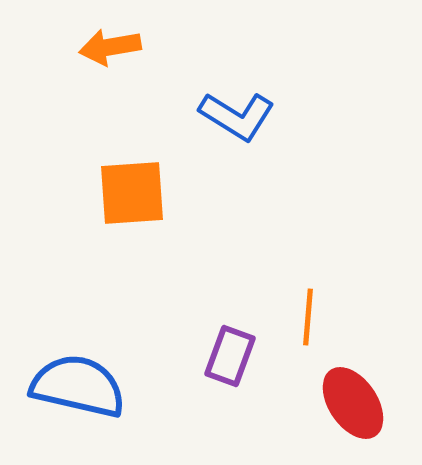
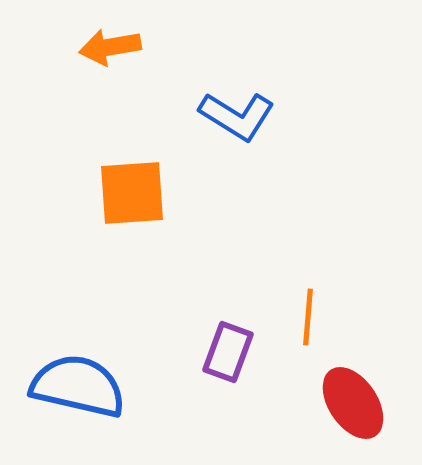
purple rectangle: moved 2 px left, 4 px up
